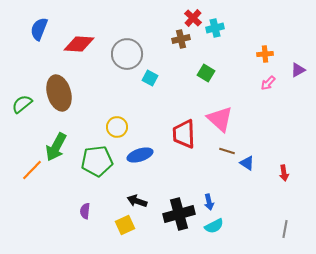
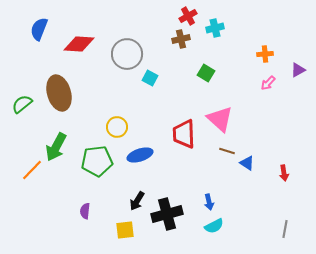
red cross: moved 5 px left, 2 px up; rotated 18 degrees clockwise
black arrow: rotated 78 degrees counterclockwise
black cross: moved 12 px left
yellow square: moved 5 px down; rotated 18 degrees clockwise
